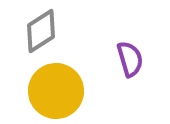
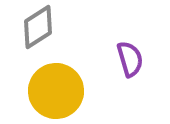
gray diamond: moved 3 px left, 4 px up
